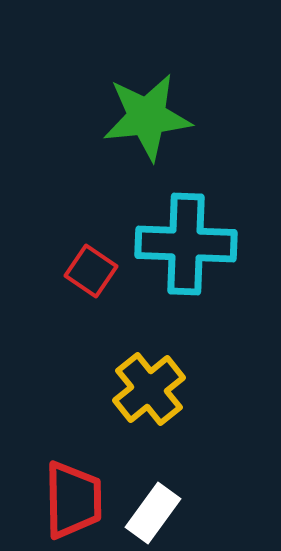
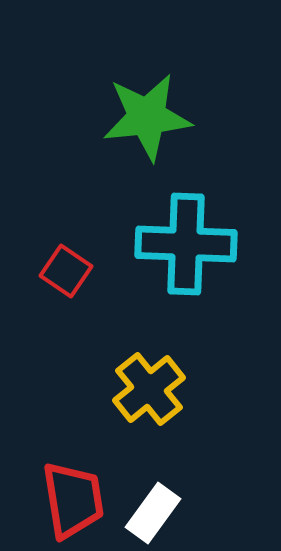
red square: moved 25 px left
red trapezoid: rotated 8 degrees counterclockwise
